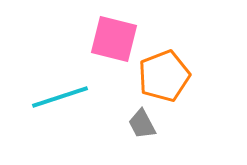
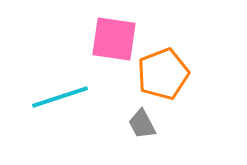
pink square: rotated 6 degrees counterclockwise
orange pentagon: moved 1 px left, 2 px up
